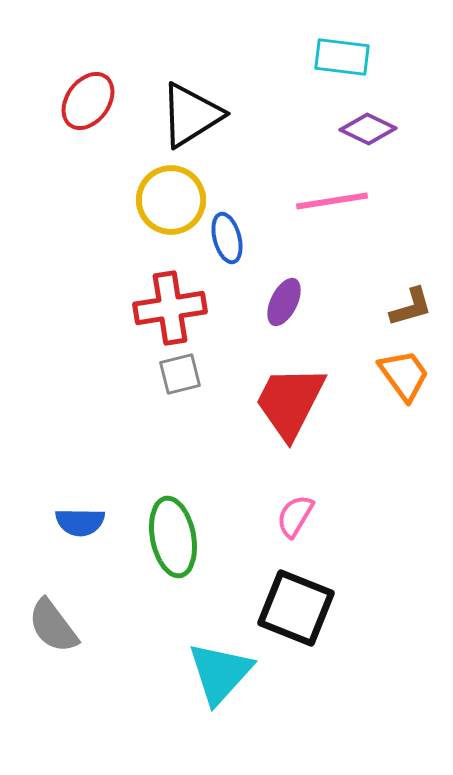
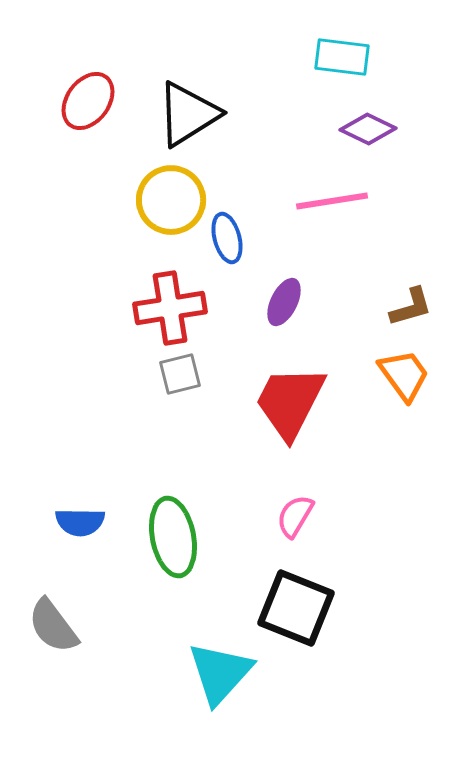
black triangle: moved 3 px left, 1 px up
